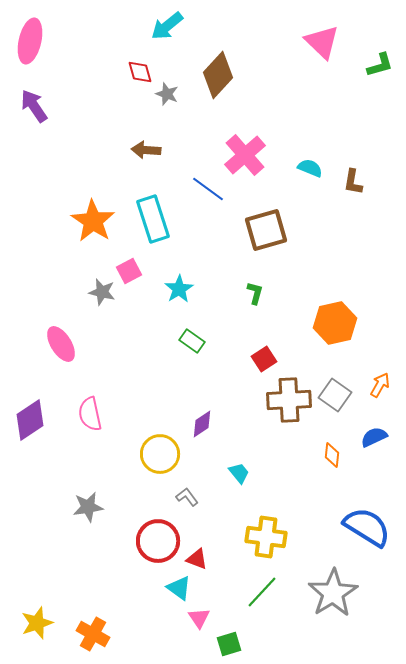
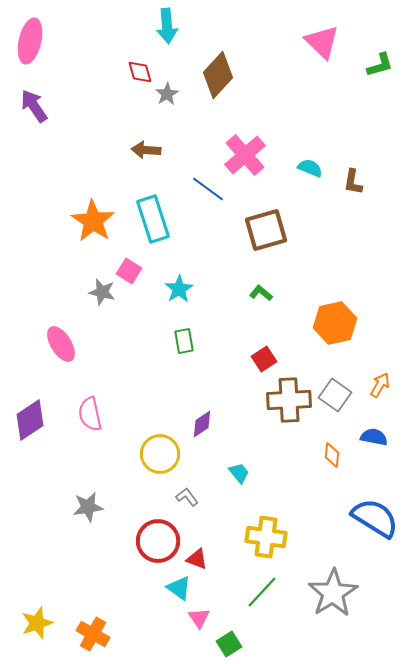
cyan arrow at (167, 26): rotated 56 degrees counterclockwise
gray star at (167, 94): rotated 20 degrees clockwise
pink square at (129, 271): rotated 30 degrees counterclockwise
green L-shape at (255, 293): moved 6 px right; rotated 65 degrees counterclockwise
green rectangle at (192, 341): moved 8 px left; rotated 45 degrees clockwise
blue semicircle at (374, 437): rotated 36 degrees clockwise
blue semicircle at (367, 527): moved 8 px right, 9 px up
green square at (229, 644): rotated 15 degrees counterclockwise
